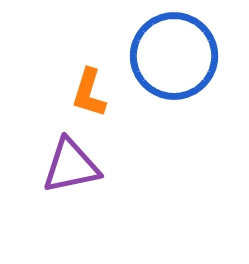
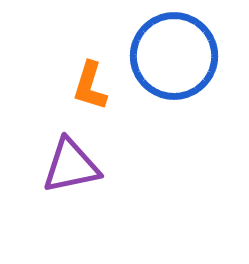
orange L-shape: moved 1 px right, 7 px up
